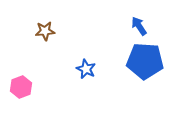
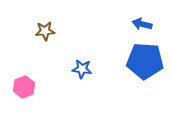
blue arrow: moved 3 px right, 2 px up; rotated 42 degrees counterclockwise
blue star: moved 4 px left; rotated 18 degrees counterclockwise
pink hexagon: moved 3 px right
